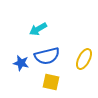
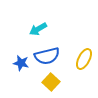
yellow square: rotated 30 degrees clockwise
